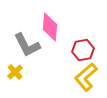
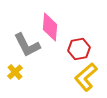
red hexagon: moved 4 px left, 1 px up
